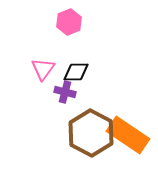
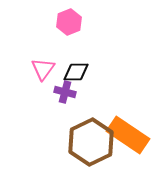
brown hexagon: moved 9 px down; rotated 6 degrees clockwise
